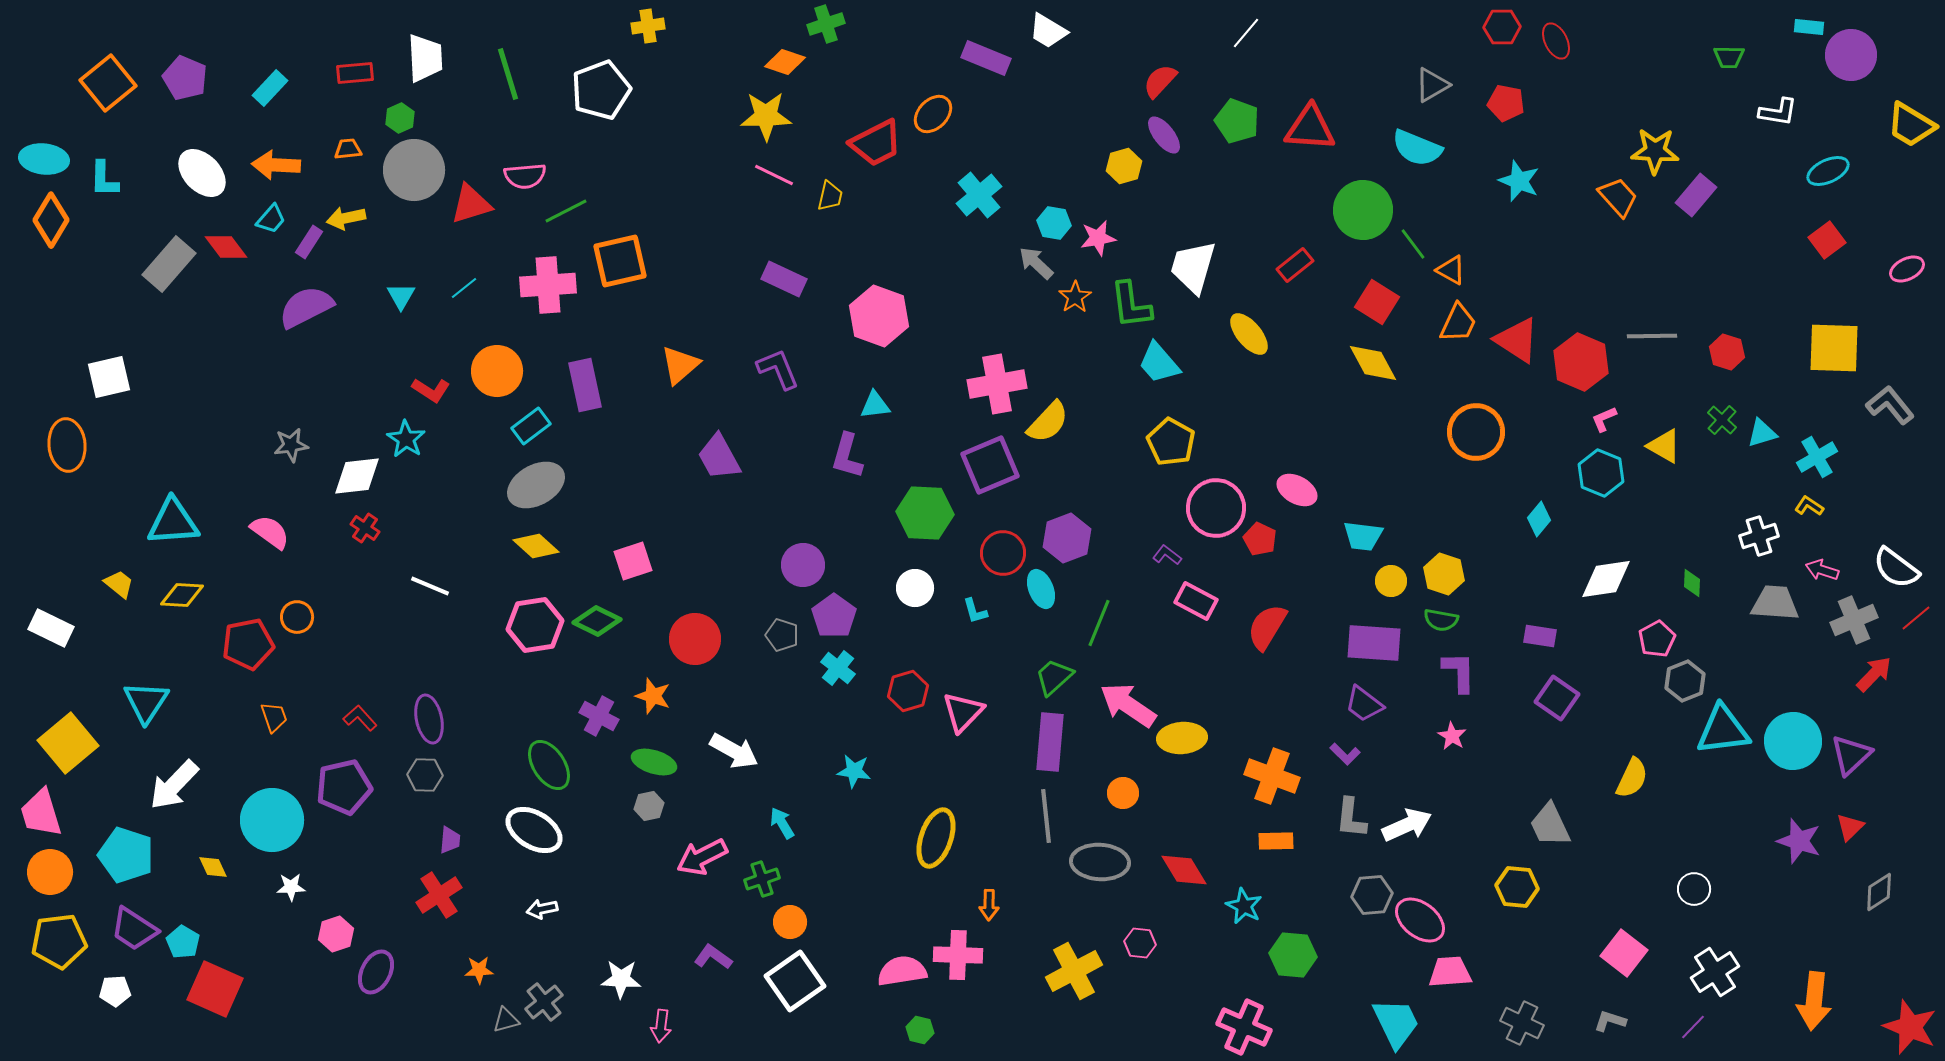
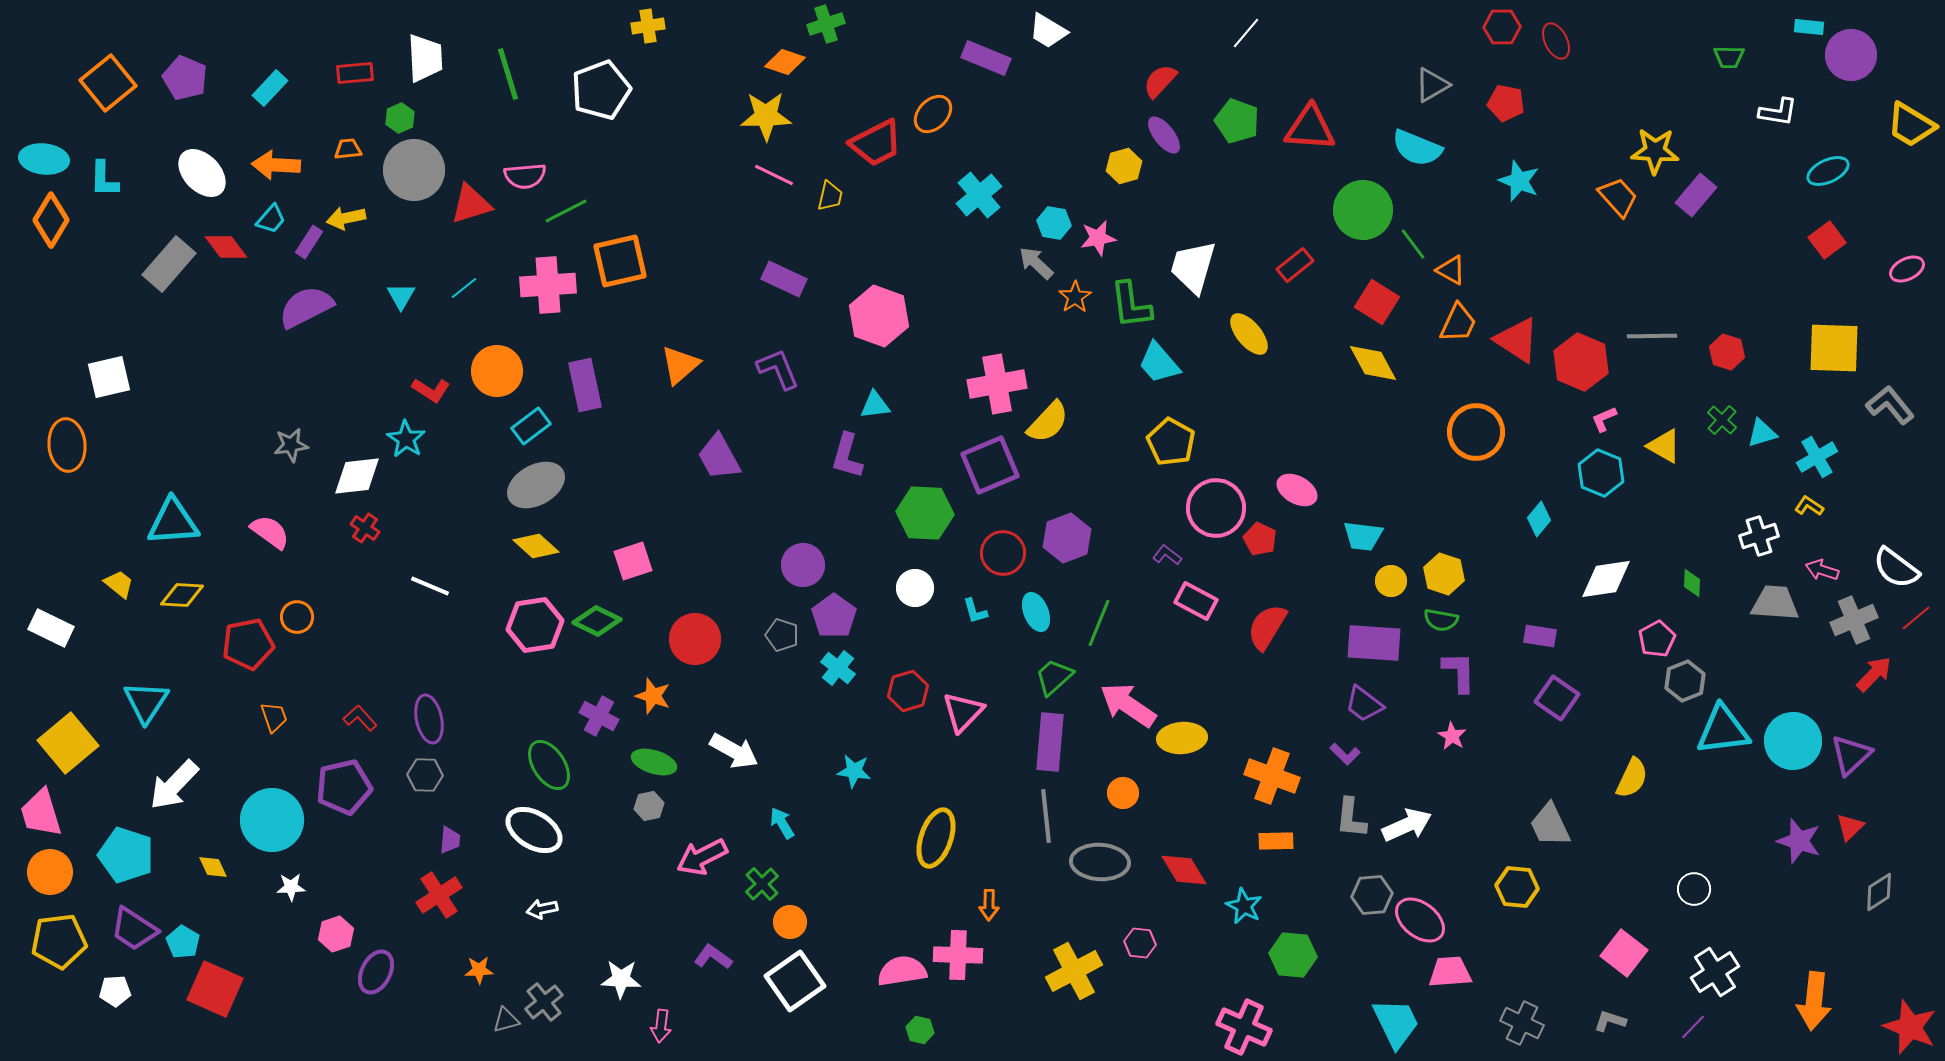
cyan ellipse at (1041, 589): moved 5 px left, 23 px down
green cross at (762, 879): moved 5 px down; rotated 24 degrees counterclockwise
